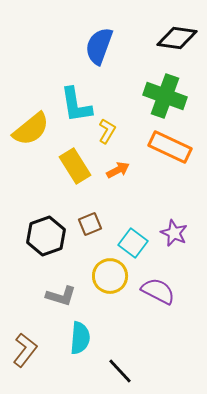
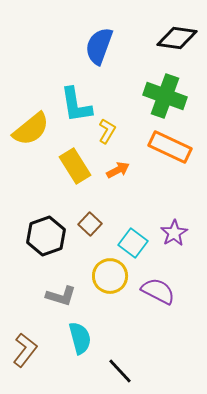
brown square: rotated 25 degrees counterclockwise
purple star: rotated 16 degrees clockwise
cyan semicircle: rotated 20 degrees counterclockwise
